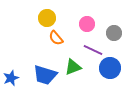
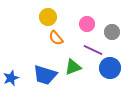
yellow circle: moved 1 px right, 1 px up
gray circle: moved 2 px left, 1 px up
